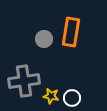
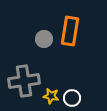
orange rectangle: moved 1 px left, 1 px up
